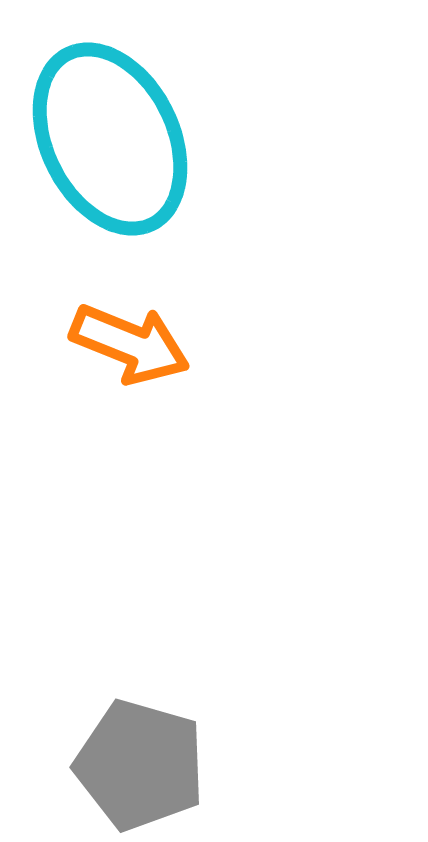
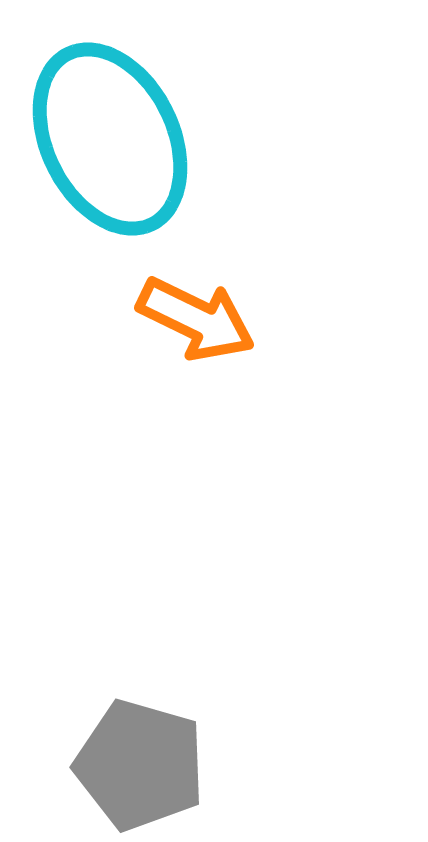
orange arrow: moved 66 px right, 25 px up; rotated 4 degrees clockwise
